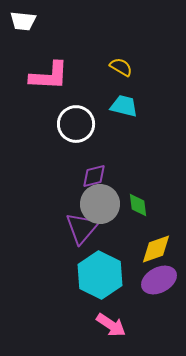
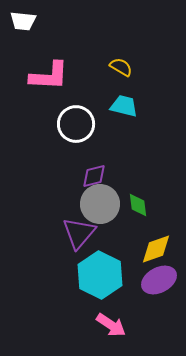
purple triangle: moved 3 px left, 5 px down
